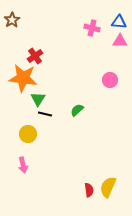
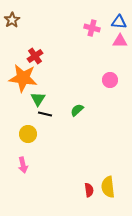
yellow semicircle: rotated 30 degrees counterclockwise
